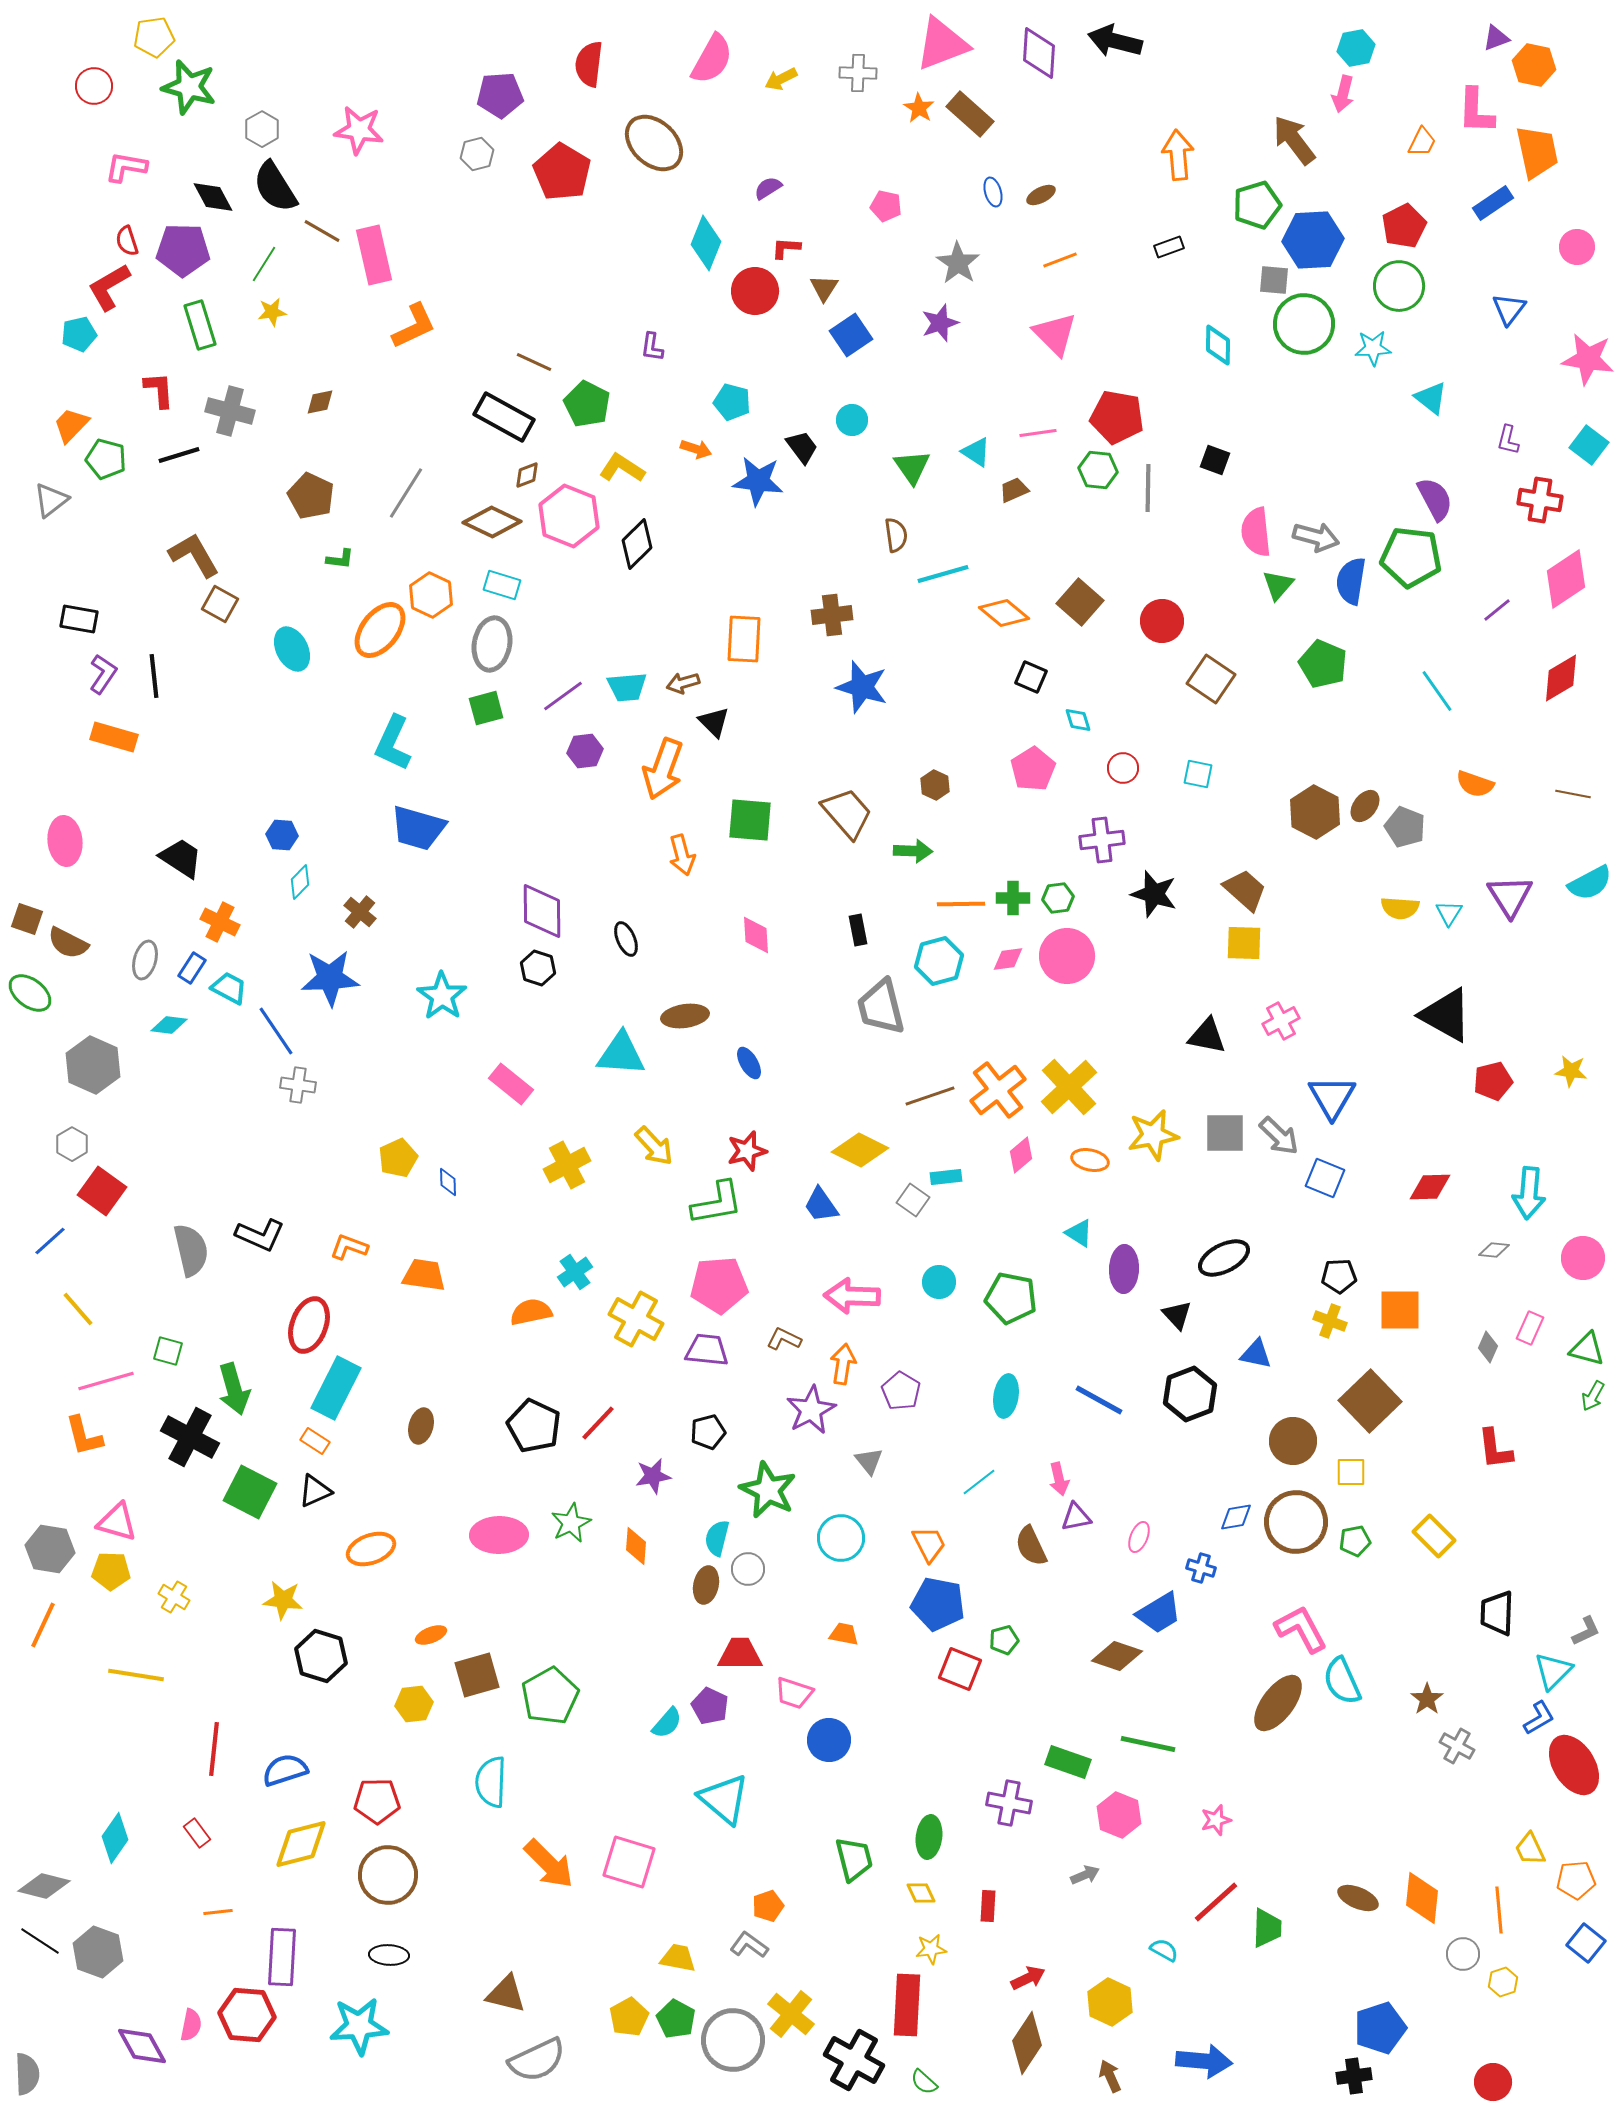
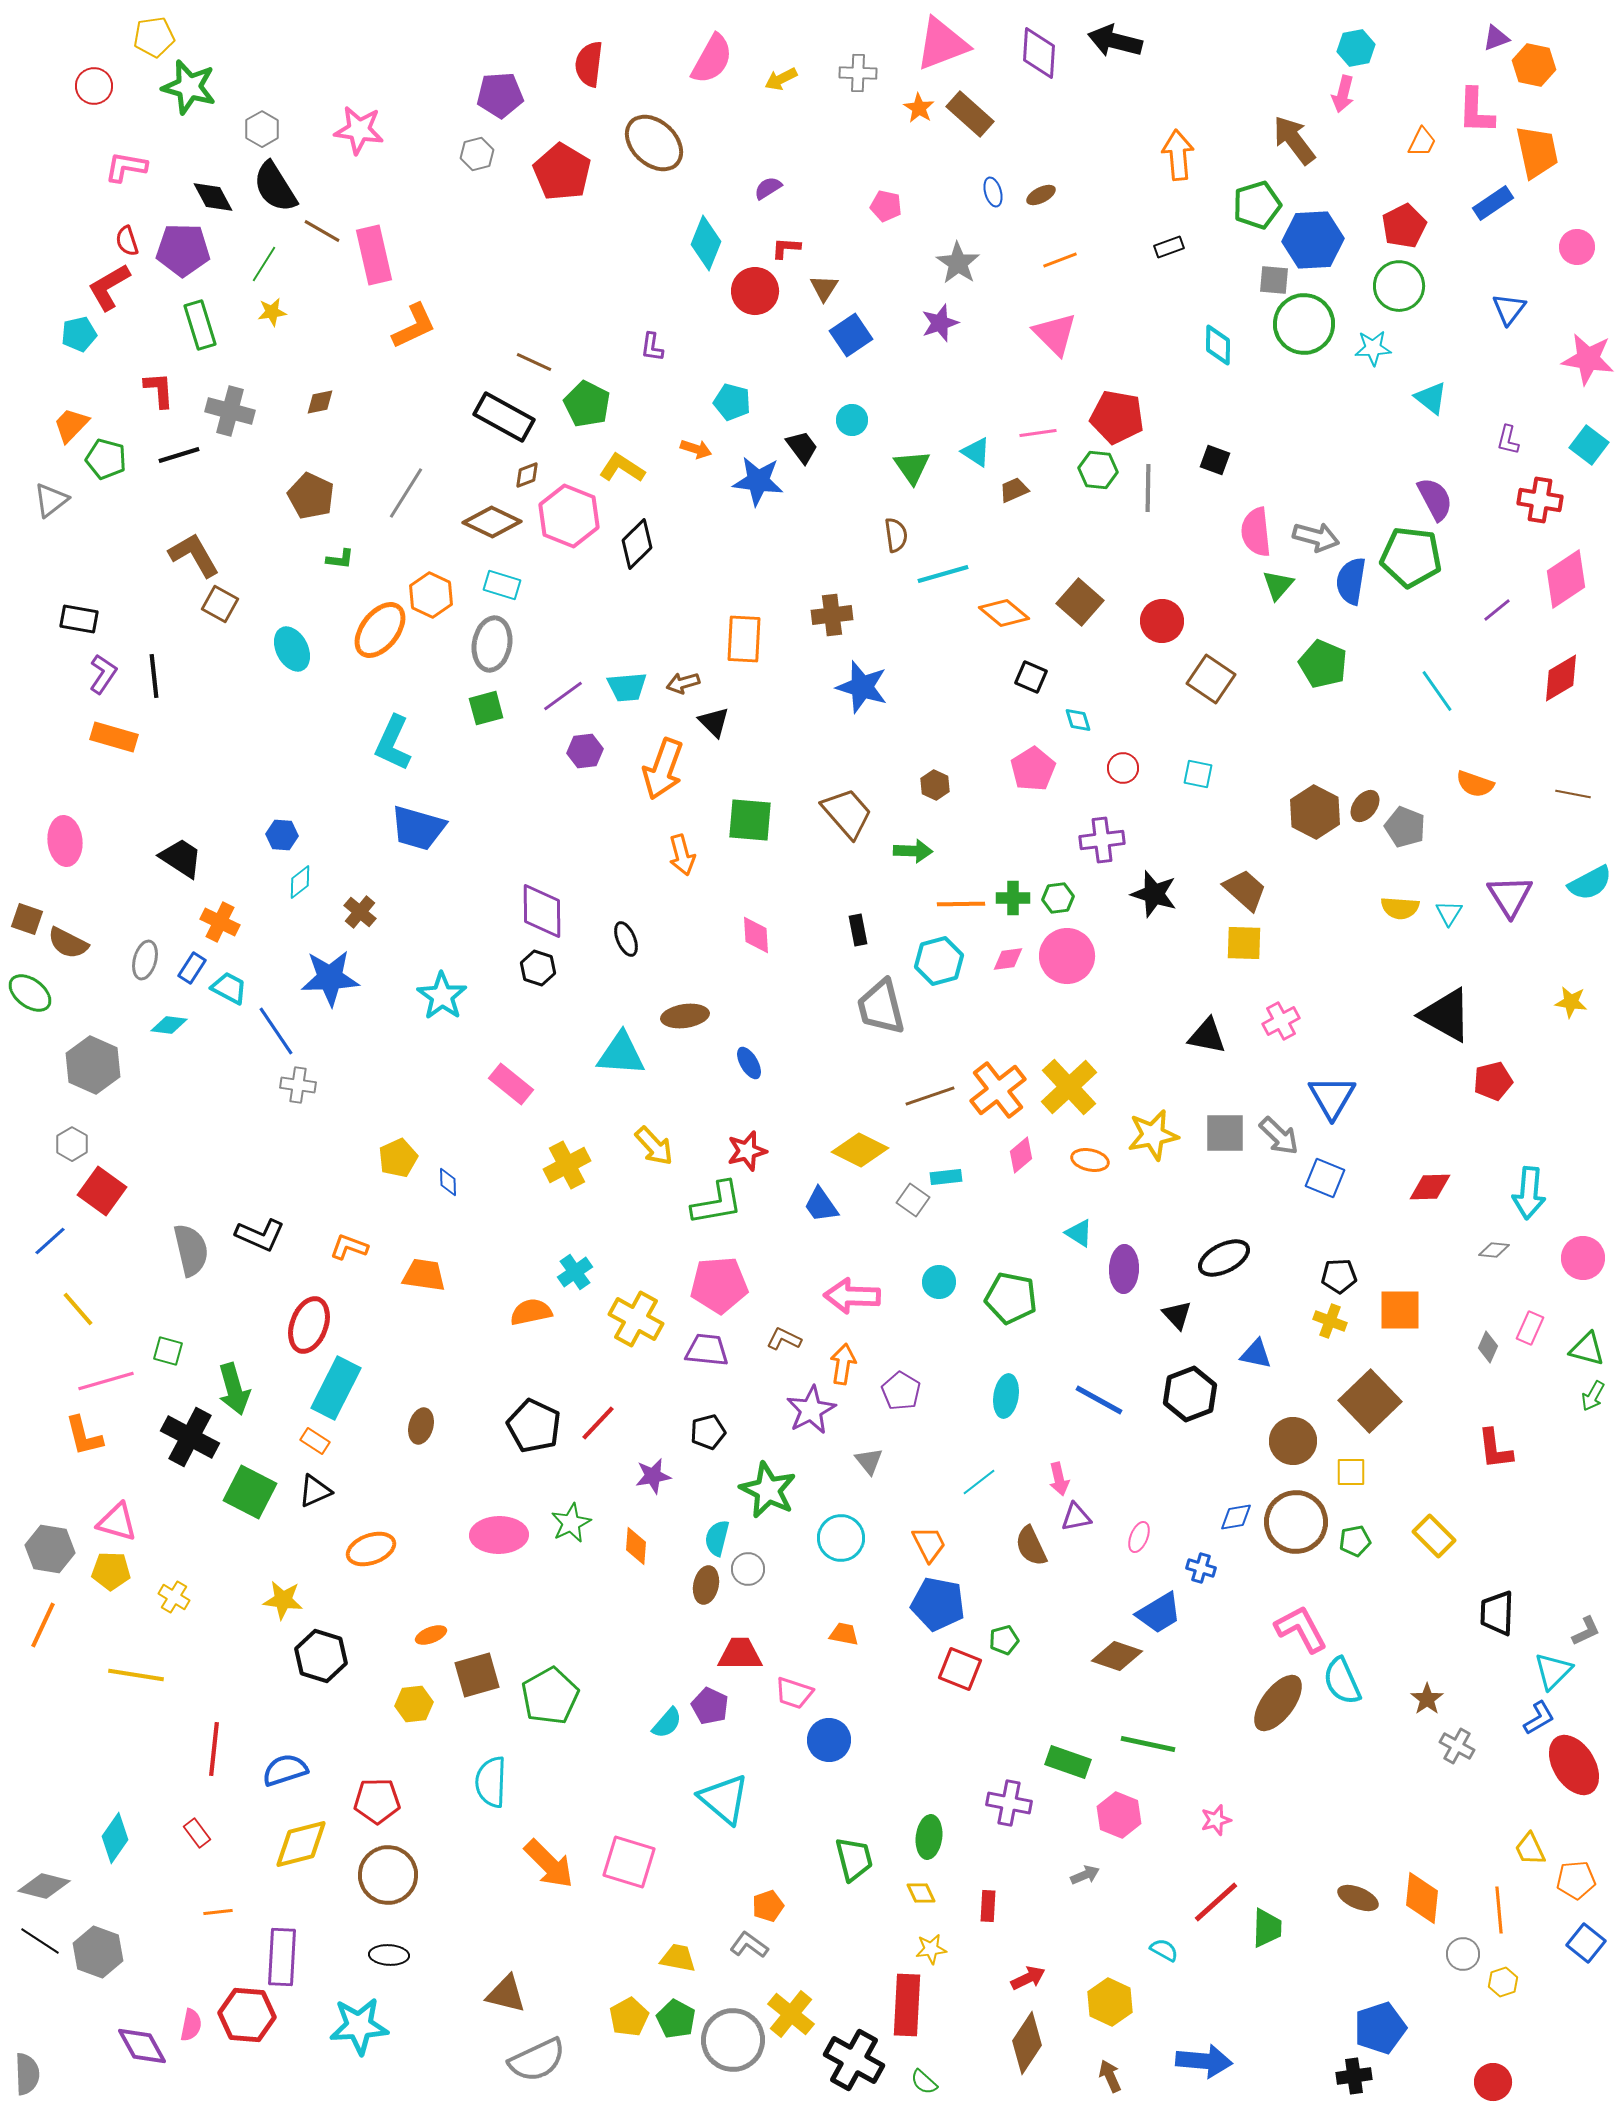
cyan diamond at (300, 882): rotated 8 degrees clockwise
yellow star at (1571, 1071): moved 69 px up
